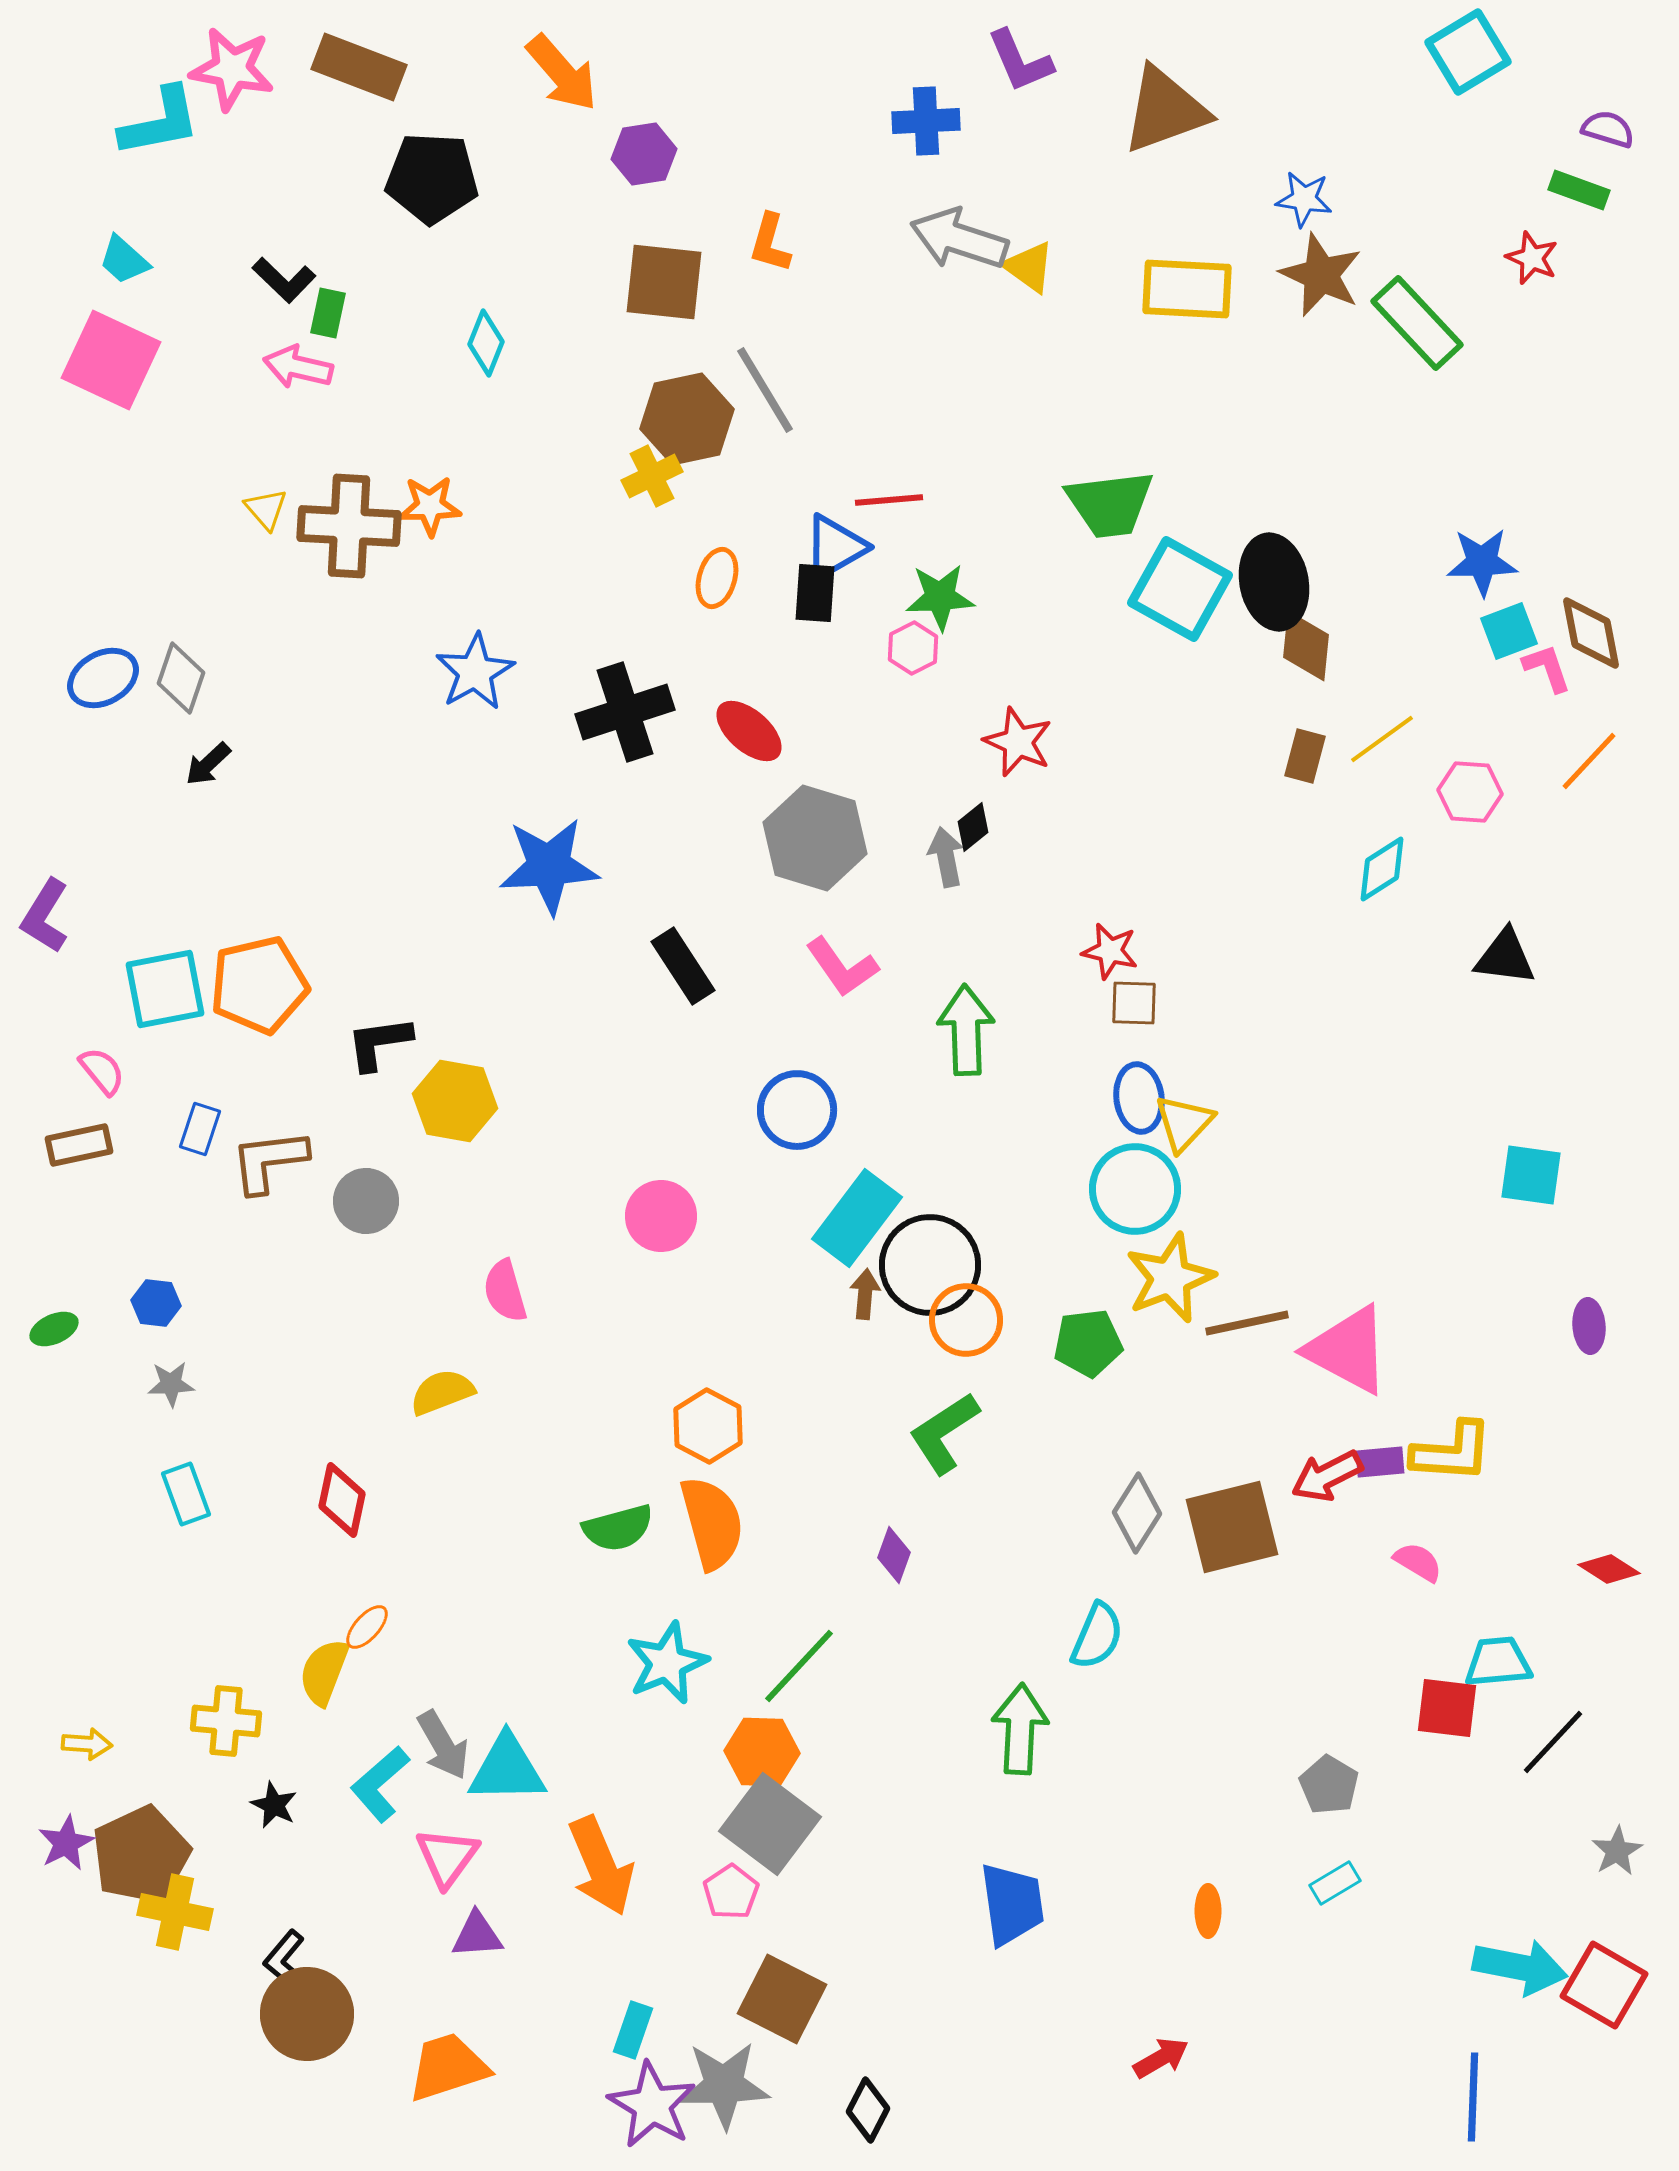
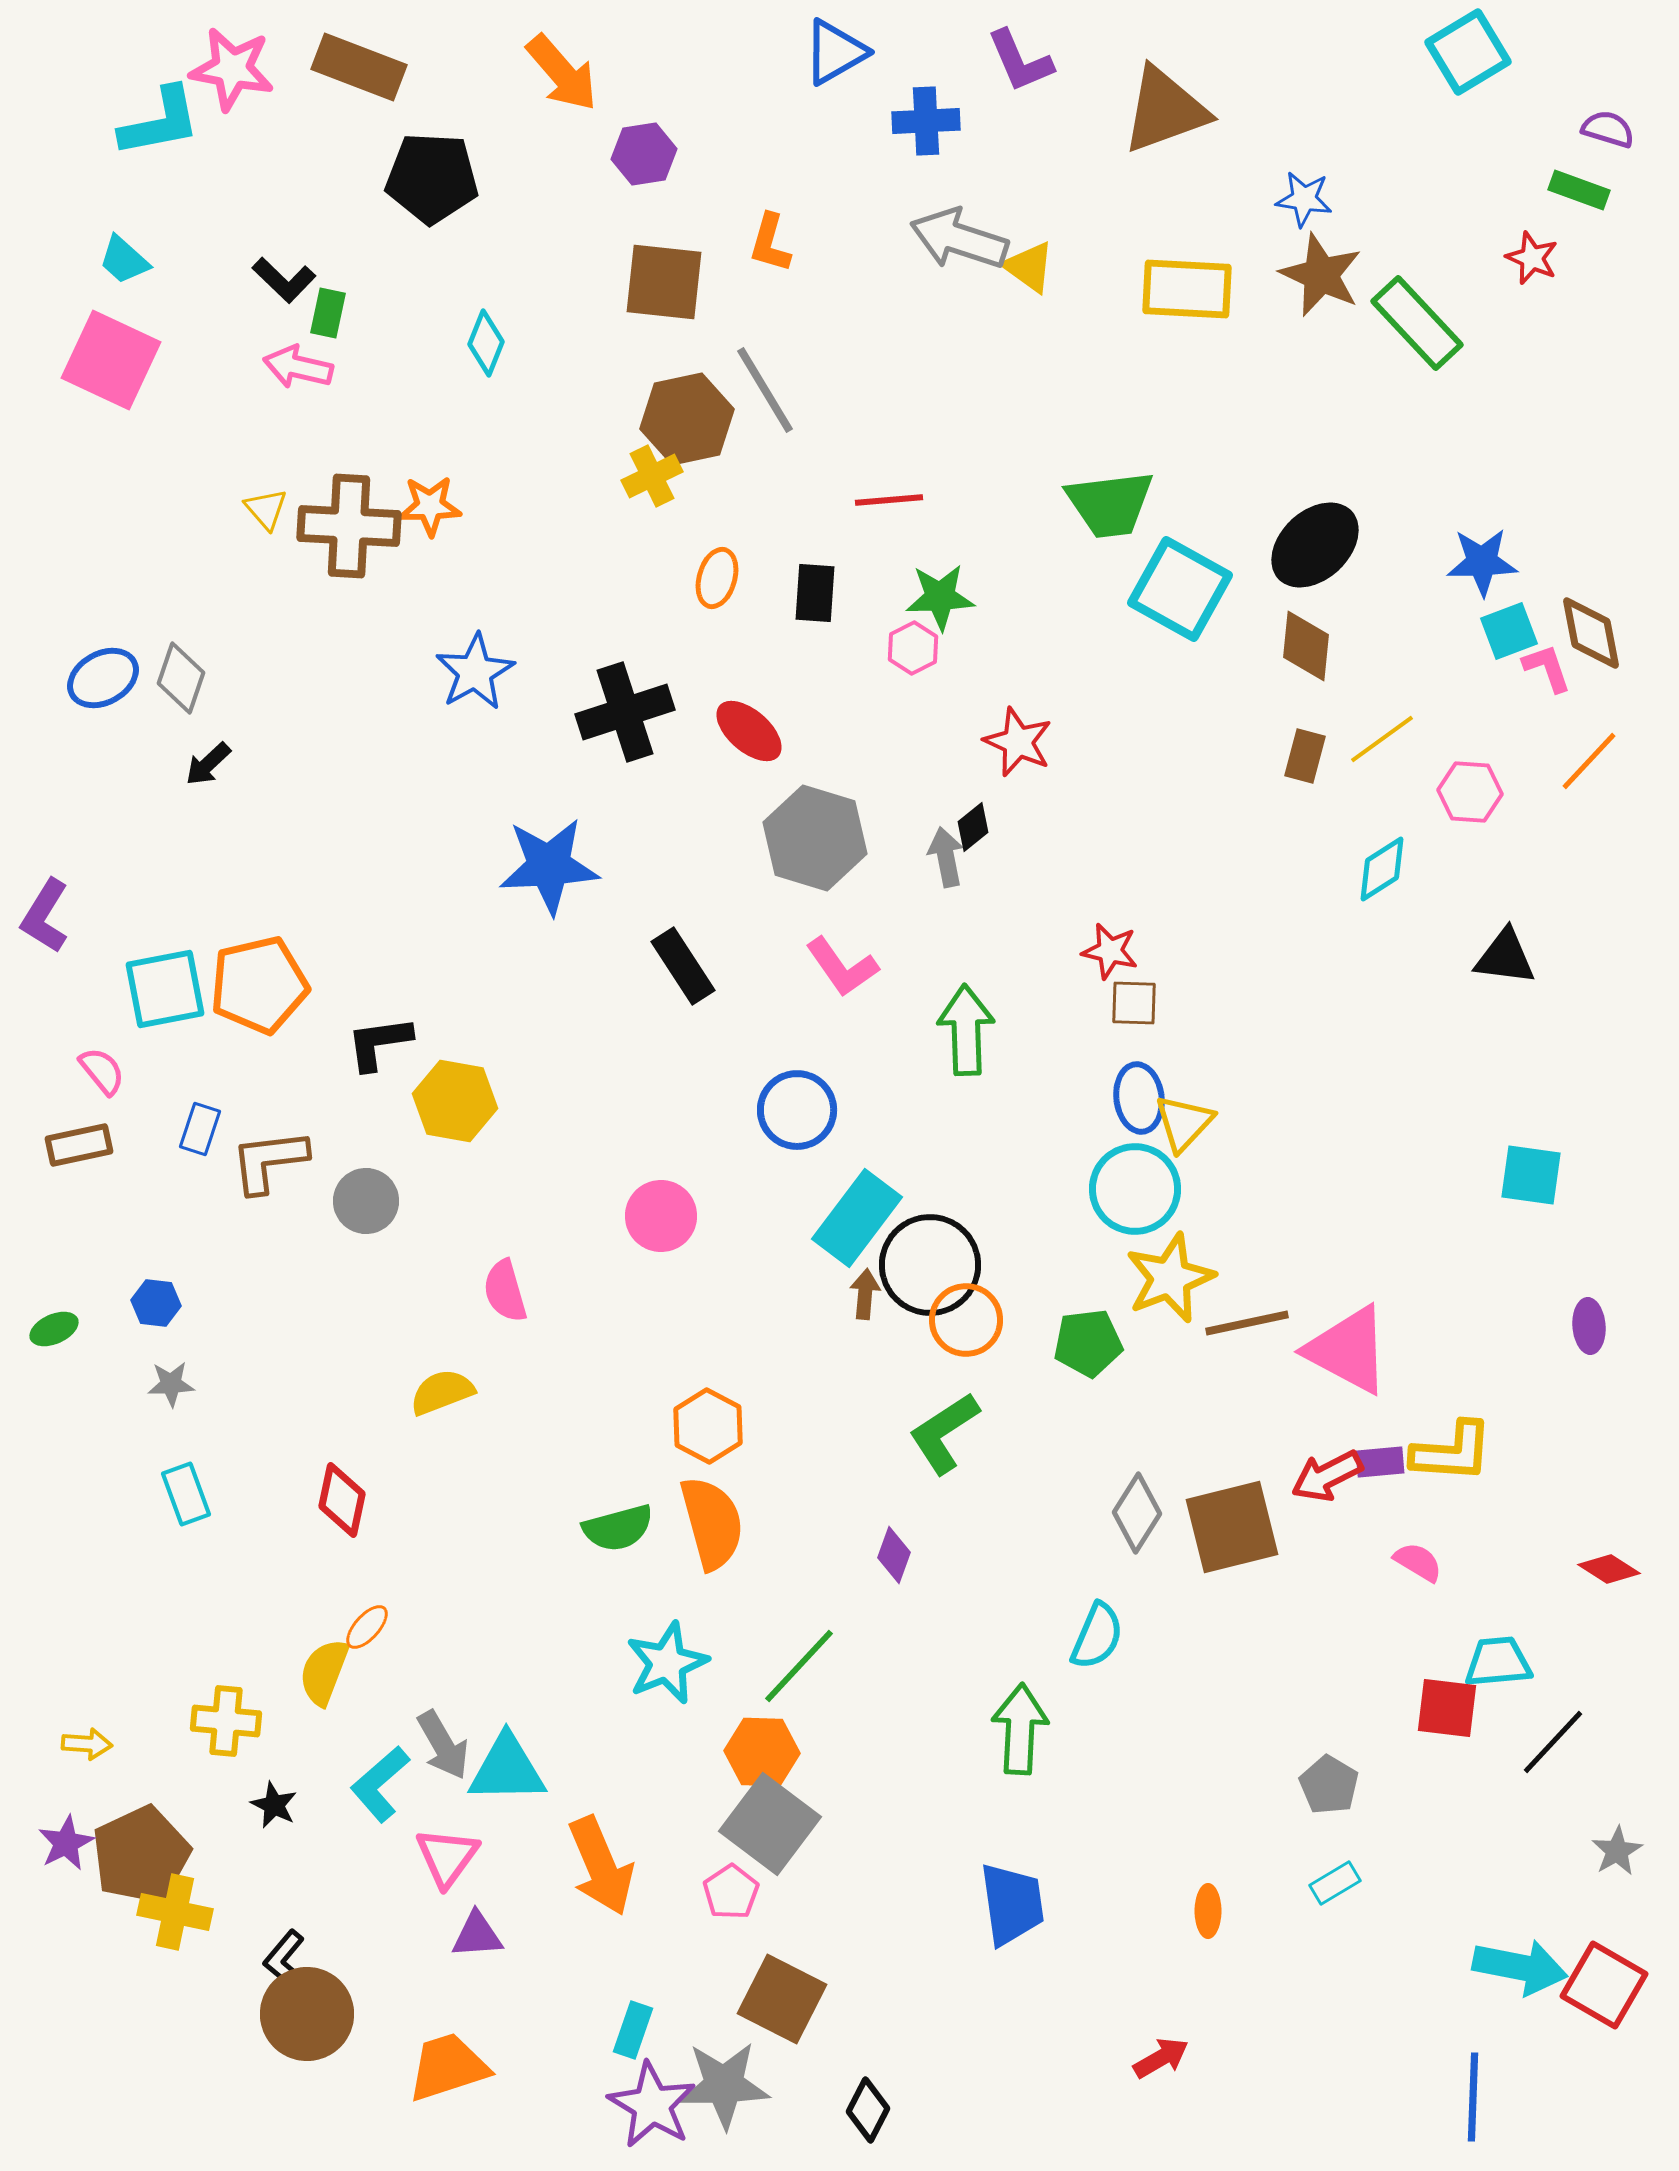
blue triangle at (835, 547): moved 495 px up
black ellipse at (1274, 582): moved 41 px right, 37 px up; rotated 58 degrees clockwise
